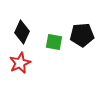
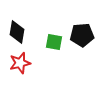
black diamond: moved 5 px left; rotated 15 degrees counterclockwise
red star: rotated 10 degrees clockwise
